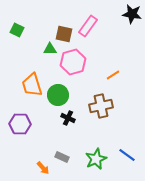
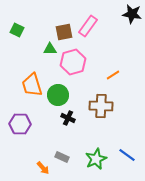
brown square: moved 2 px up; rotated 24 degrees counterclockwise
brown cross: rotated 15 degrees clockwise
